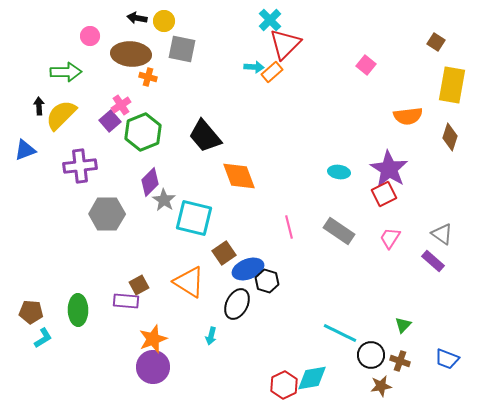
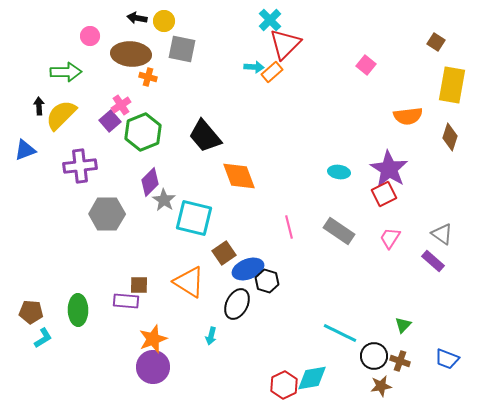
brown square at (139, 285): rotated 30 degrees clockwise
black circle at (371, 355): moved 3 px right, 1 px down
